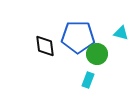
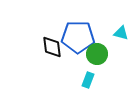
black diamond: moved 7 px right, 1 px down
